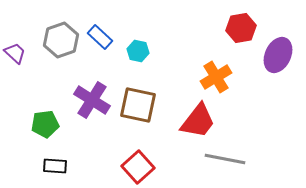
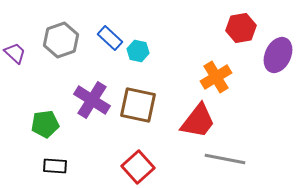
blue rectangle: moved 10 px right, 1 px down
